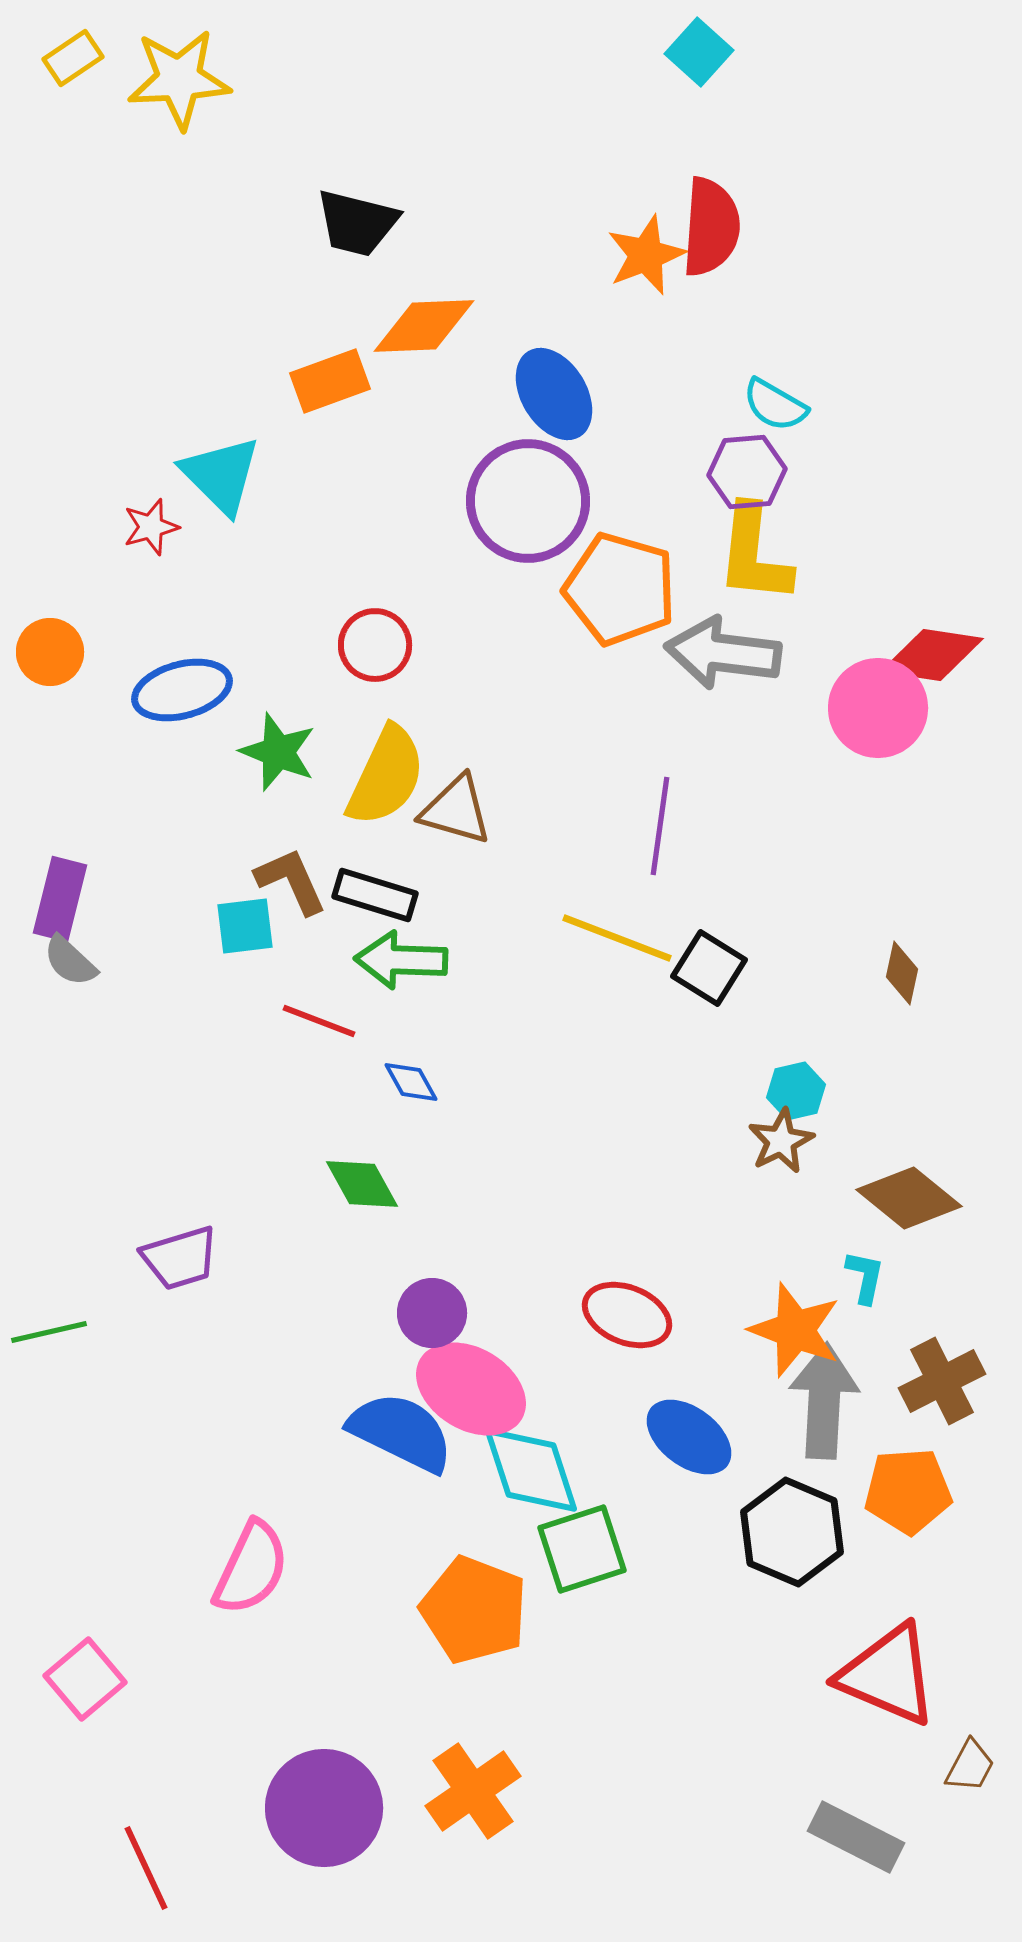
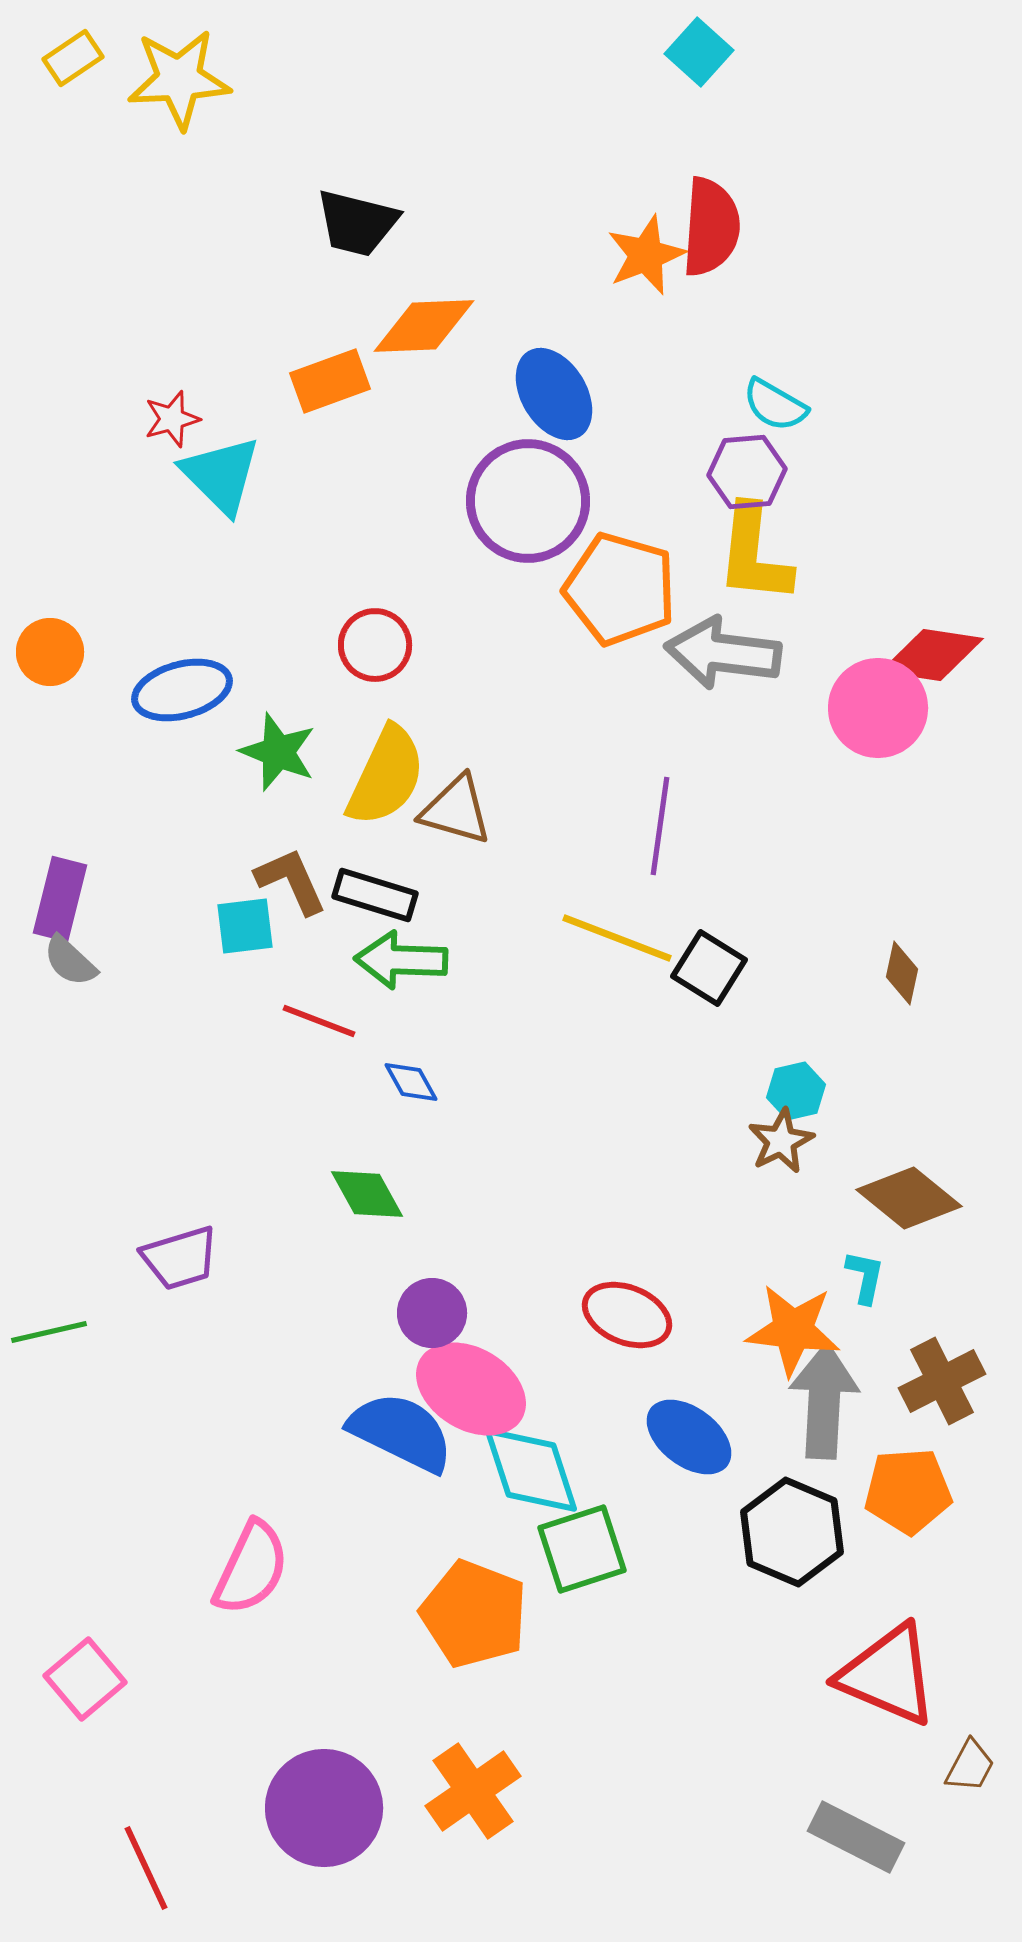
red star at (151, 527): moved 21 px right, 108 px up
green diamond at (362, 1184): moved 5 px right, 10 px down
orange star at (795, 1330): moved 2 px left; rotated 14 degrees counterclockwise
orange pentagon at (474, 1610): moved 4 px down
